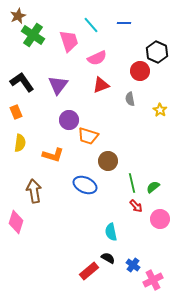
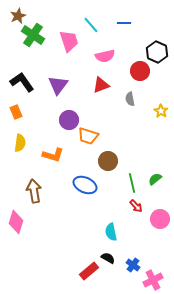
pink semicircle: moved 8 px right, 2 px up; rotated 12 degrees clockwise
yellow star: moved 1 px right, 1 px down
green semicircle: moved 2 px right, 8 px up
